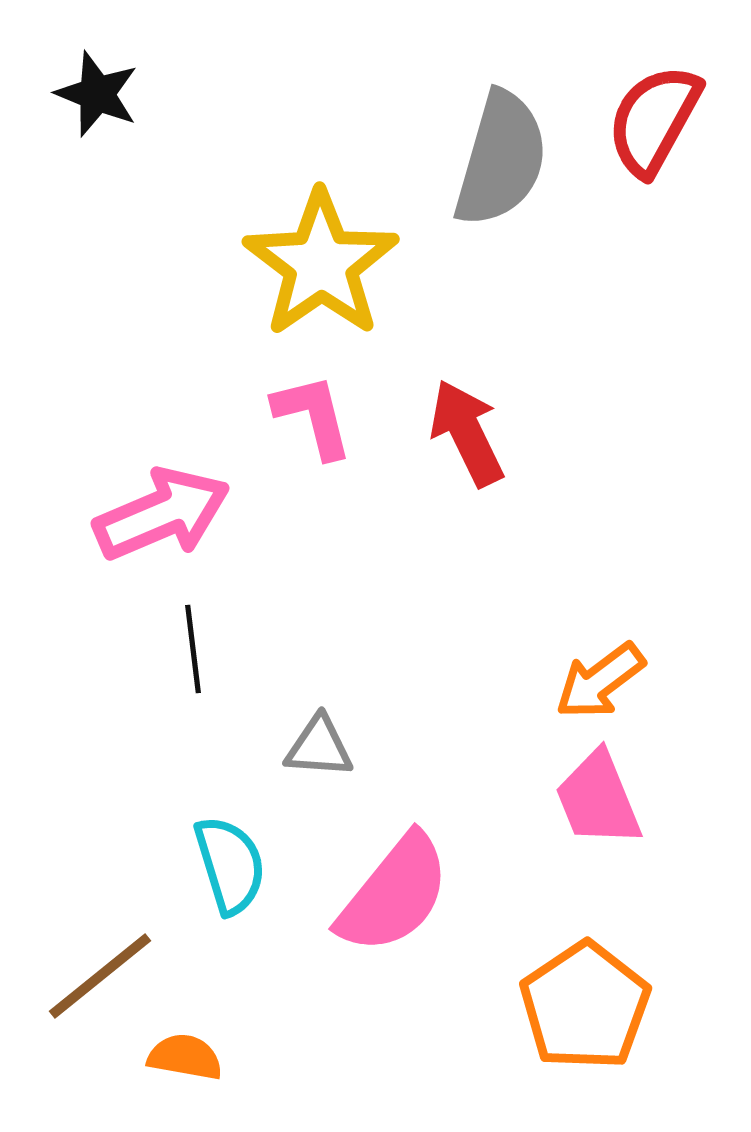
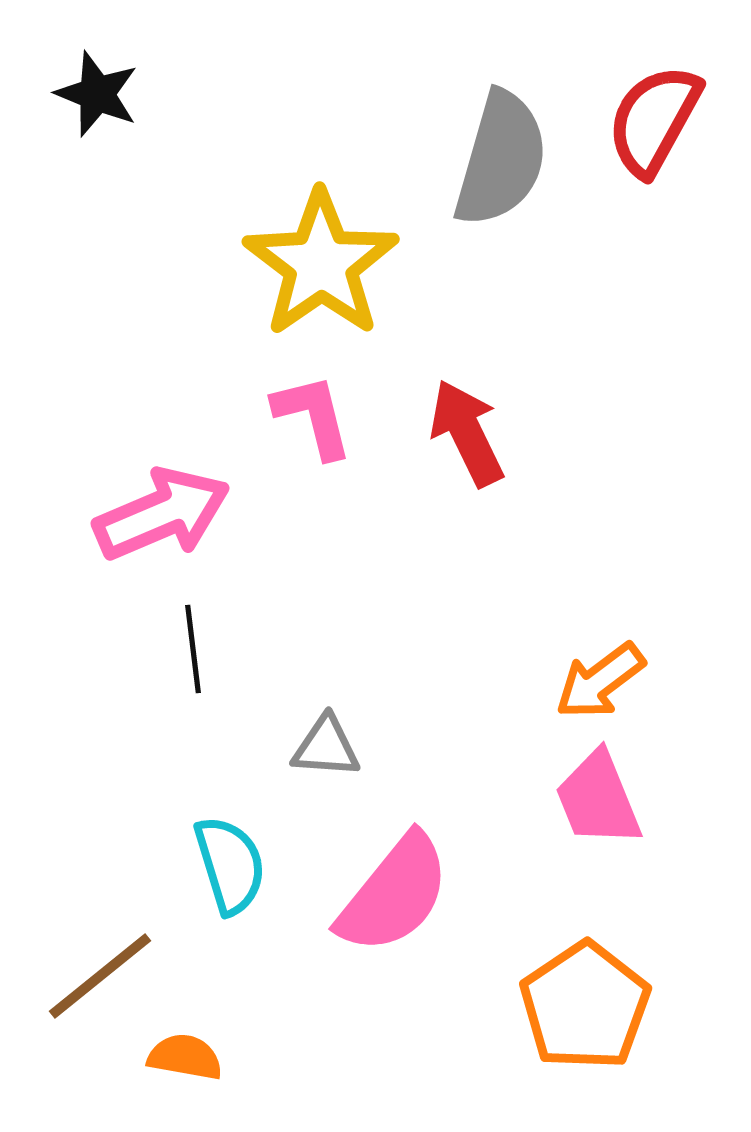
gray triangle: moved 7 px right
